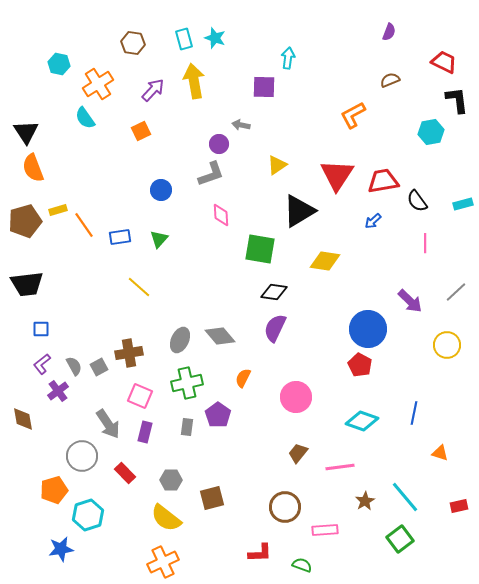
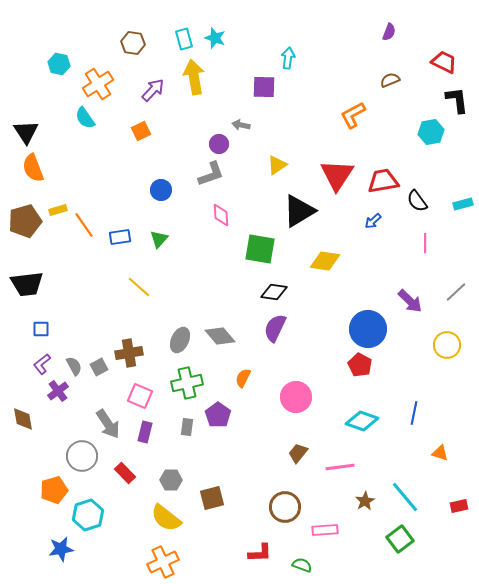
yellow arrow at (194, 81): moved 4 px up
